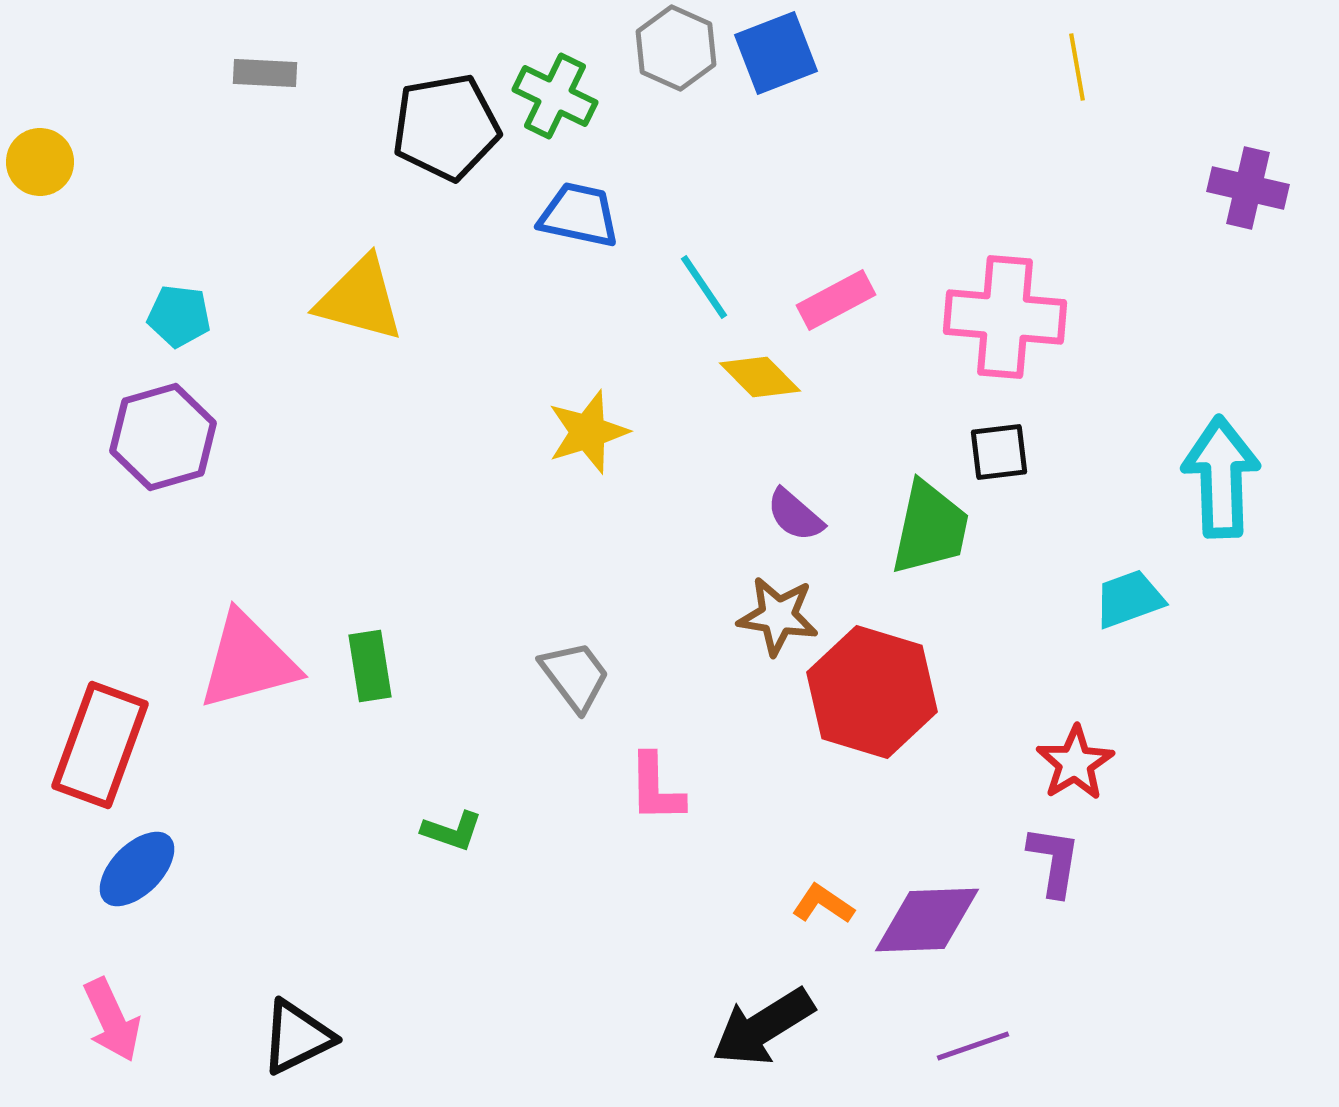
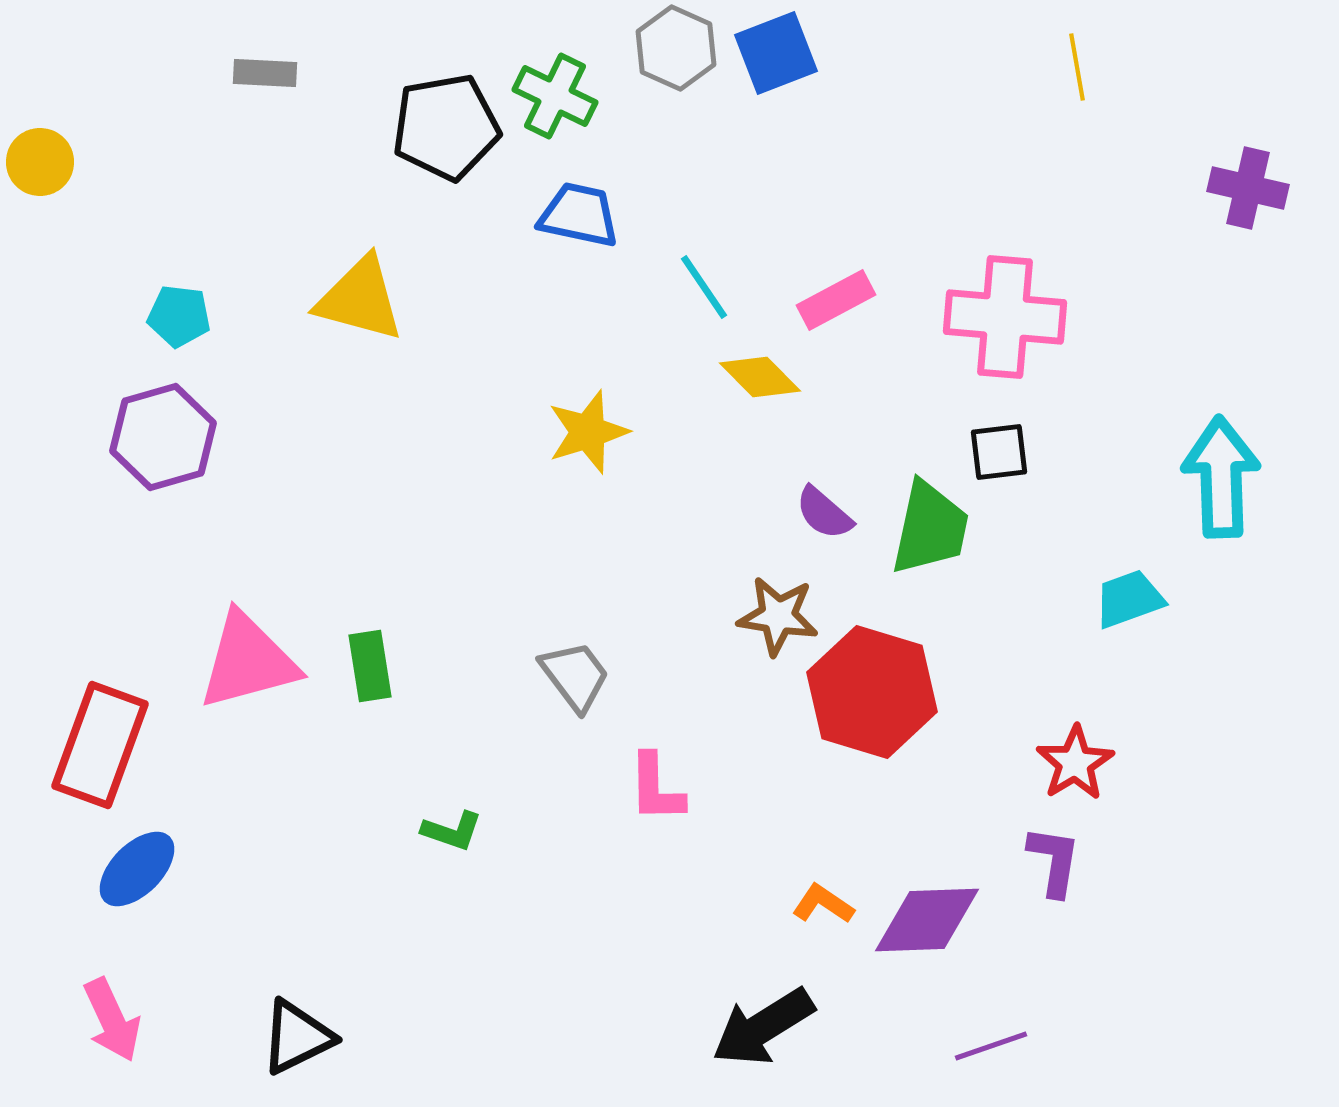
purple semicircle: moved 29 px right, 2 px up
purple line: moved 18 px right
